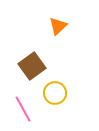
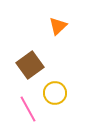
brown square: moved 2 px left, 1 px up
pink line: moved 5 px right
